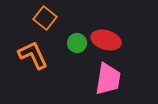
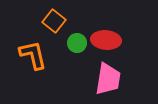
orange square: moved 9 px right, 3 px down
red ellipse: rotated 12 degrees counterclockwise
orange L-shape: rotated 12 degrees clockwise
